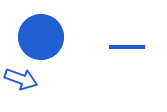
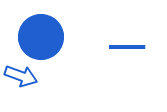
blue arrow: moved 3 px up
